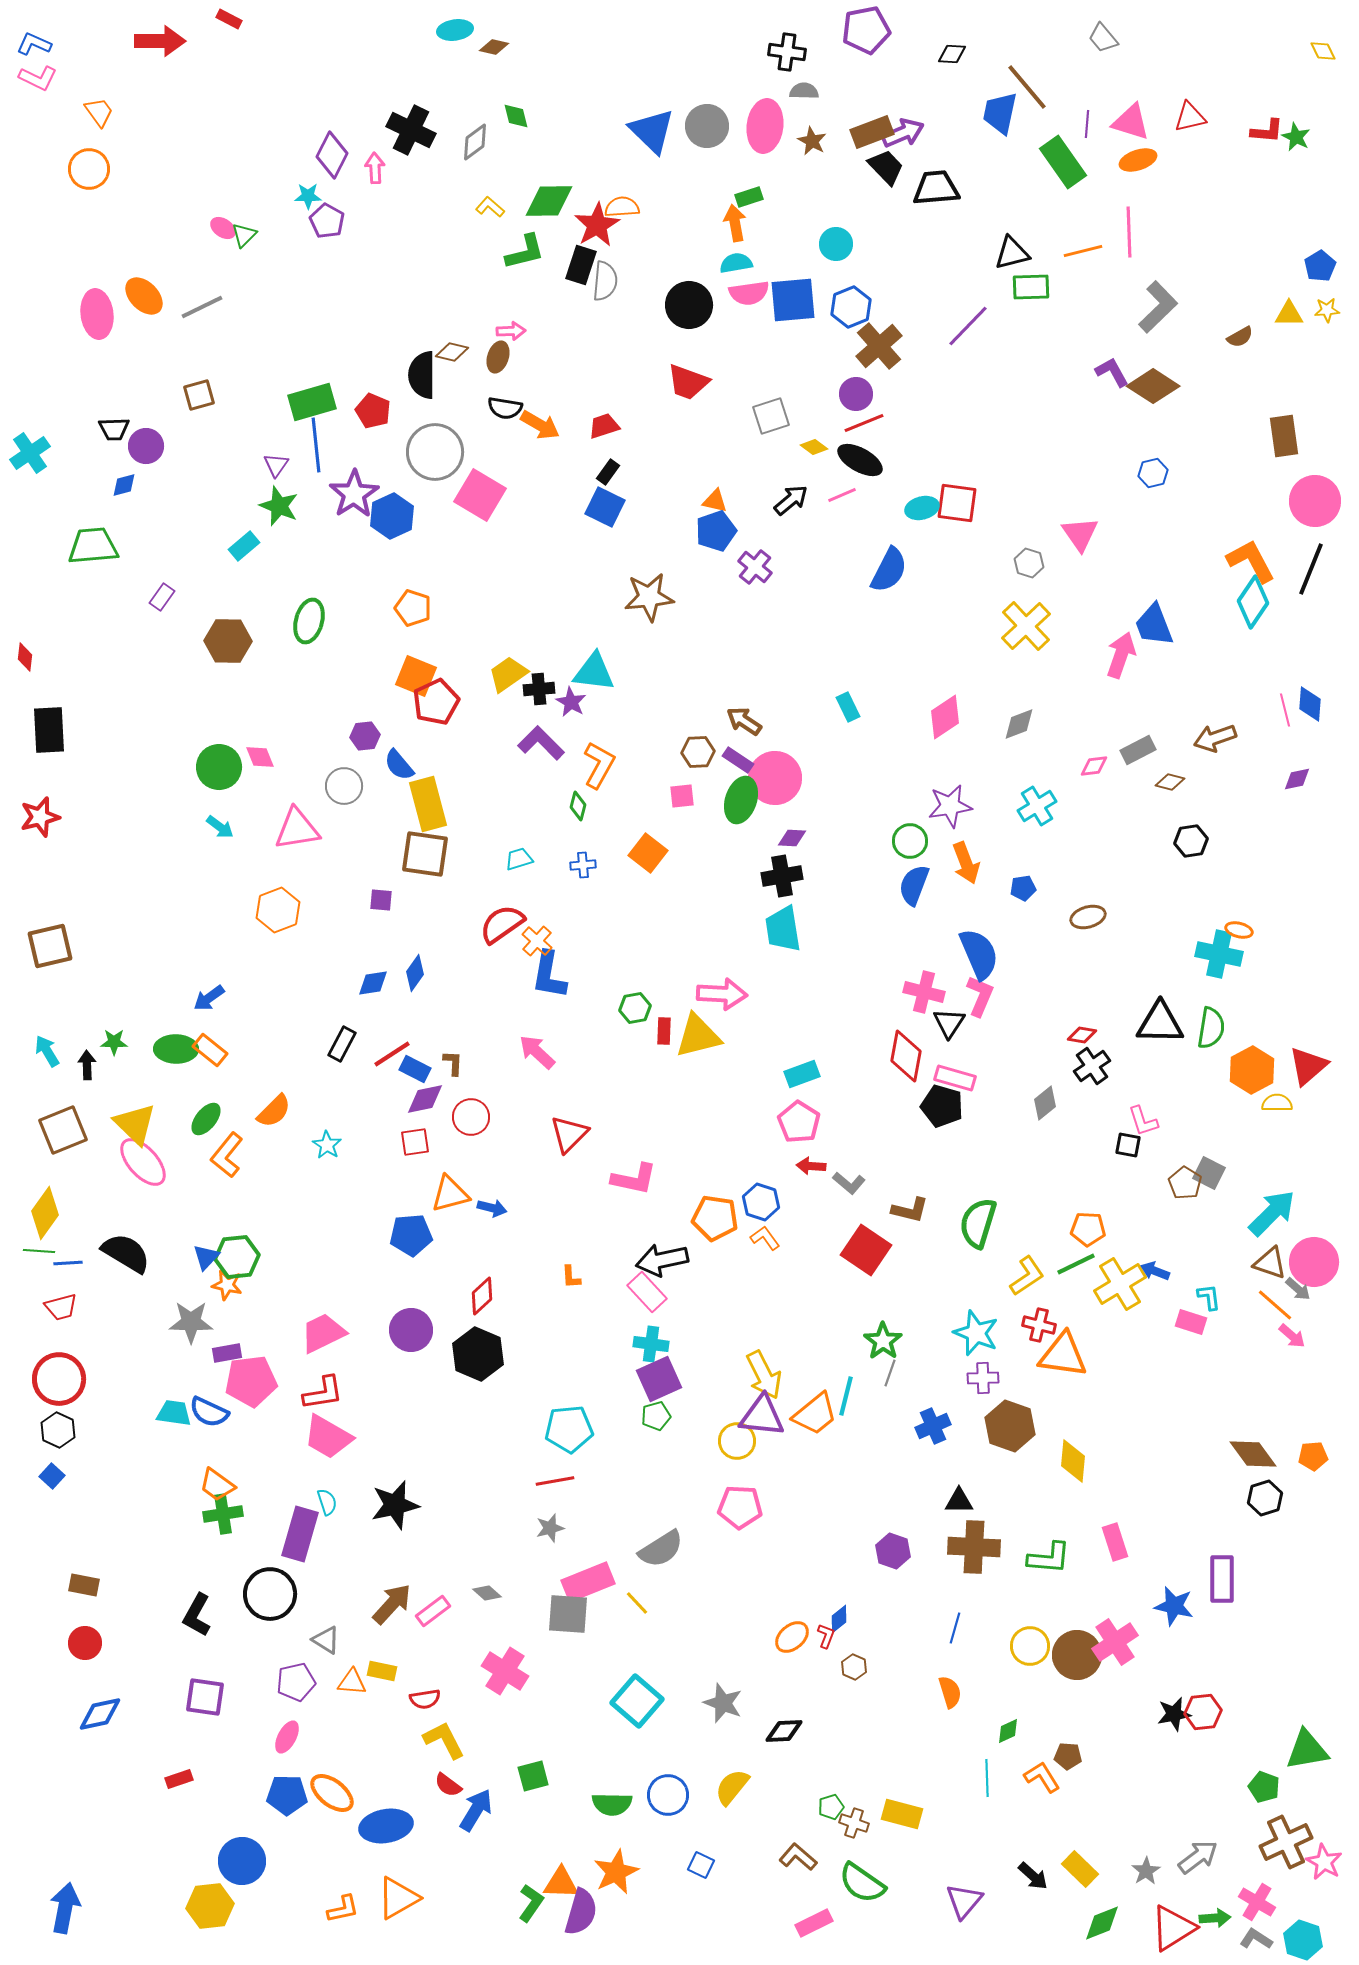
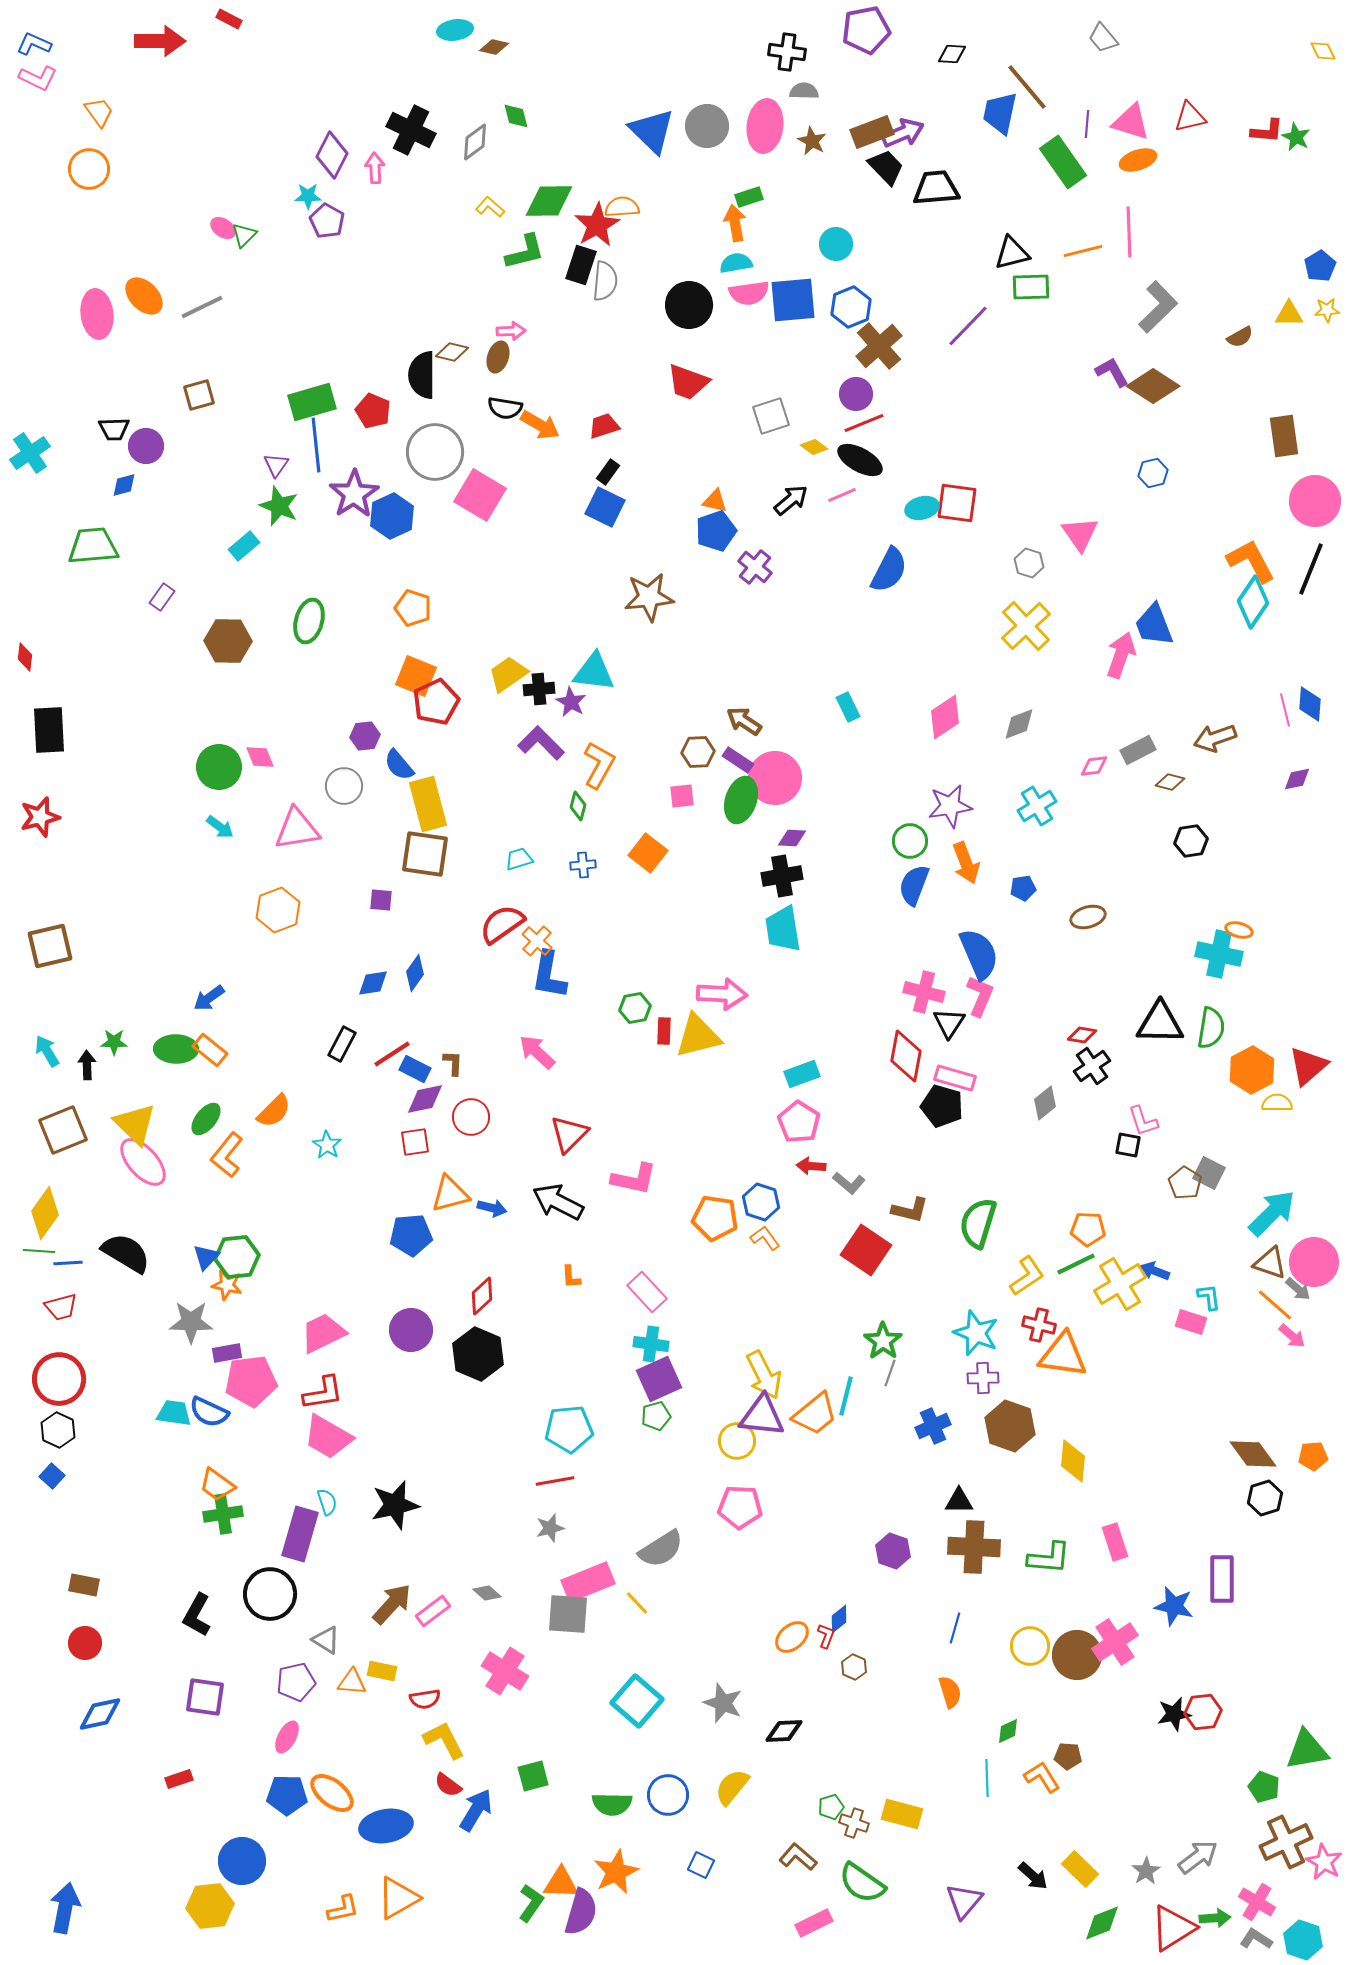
black arrow at (662, 1260): moved 104 px left, 58 px up; rotated 39 degrees clockwise
